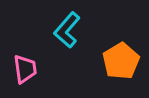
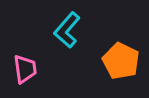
orange pentagon: rotated 15 degrees counterclockwise
